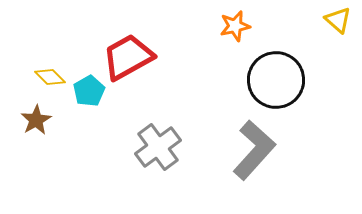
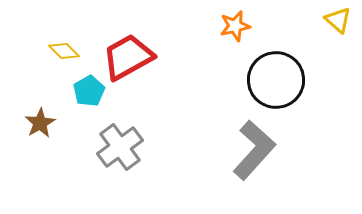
yellow diamond: moved 14 px right, 26 px up
brown star: moved 4 px right, 3 px down
gray cross: moved 38 px left
